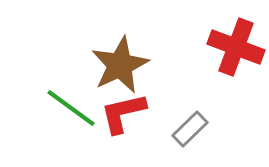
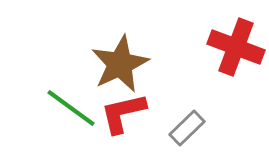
brown star: moved 1 px up
gray rectangle: moved 3 px left, 1 px up
